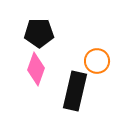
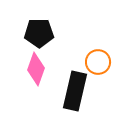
orange circle: moved 1 px right, 1 px down
